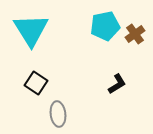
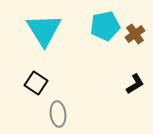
cyan triangle: moved 13 px right
black L-shape: moved 18 px right
